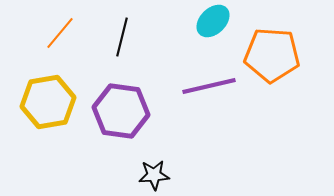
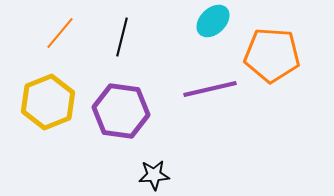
purple line: moved 1 px right, 3 px down
yellow hexagon: rotated 12 degrees counterclockwise
